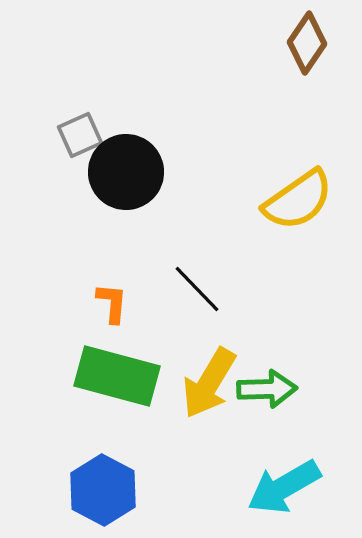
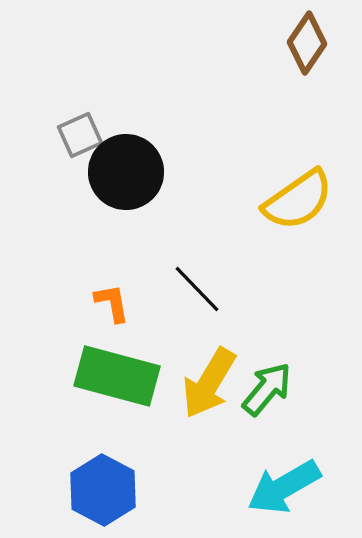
orange L-shape: rotated 15 degrees counterclockwise
green arrow: rotated 48 degrees counterclockwise
